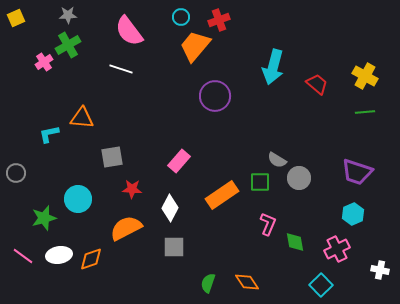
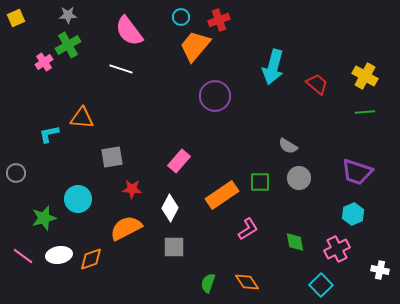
gray semicircle at (277, 160): moved 11 px right, 14 px up
pink L-shape at (268, 224): moved 20 px left, 5 px down; rotated 35 degrees clockwise
